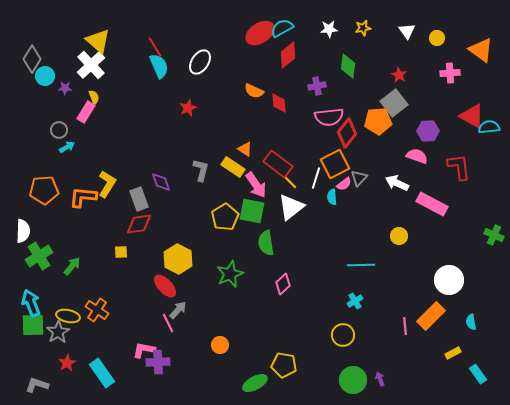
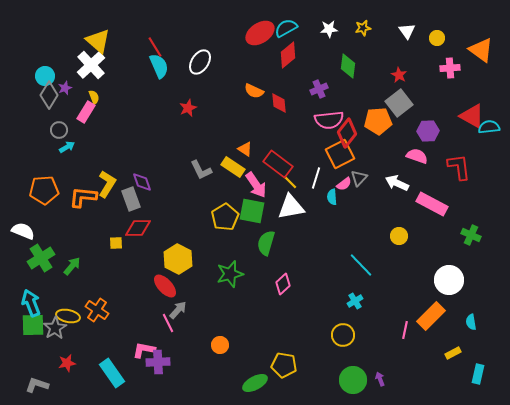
cyan semicircle at (282, 28): moved 4 px right
gray diamond at (32, 59): moved 17 px right, 36 px down
pink cross at (450, 73): moved 5 px up
purple cross at (317, 86): moved 2 px right, 3 px down; rotated 12 degrees counterclockwise
purple star at (65, 88): rotated 24 degrees counterclockwise
gray square at (394, 103): moved 5 px right
pink semicircle at (329, 117): moved 3 px down
orange square at (335, 164): moved 5 px right, 10 px up
gray L-shape at (201, 170): rotated 140 degrees clockwise
purple diamond at (161, 182): moved 19 px left
gray rectangle at (139, 199): moved 8 px left
white triangle at (291, 207): rotated 28 degrees clockwise
red diamond at (139, 224): moved 1 px left, 4 px down; rotated 8 degrees clockwise
white semicircle at (23, 231): rotated 70 degrees counterclockwise
green cross at (494, 235): moved 23 px left
green semicircle at (266, 243): rotated 25 degrees clockwise
yellow square at (121, 252): moved 5 px left, 9 px up
green cross at (39, 256): moved 2 px right, 2 px down
cyan line at (361, 265): rotated 48 degrees clockwise
green star at (230, 274): rotated 8 degrees clockwise
pink line at (405, 326): moved 4 px down; rotated 18 degrees clockwise
gray star at (58, 332): moved 3 px left, 4 px up
red star at (67, 363): rotated 18 degrees clockwise
cyan rectangle at (102, 373): moved 10 px right
cyan rectangle at (478, 374): rotated 48 degrees clockwise
